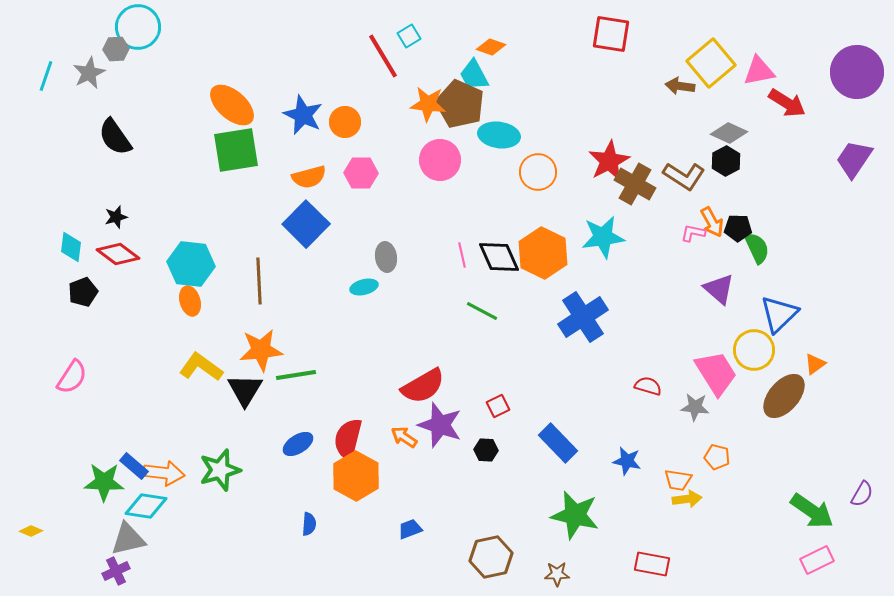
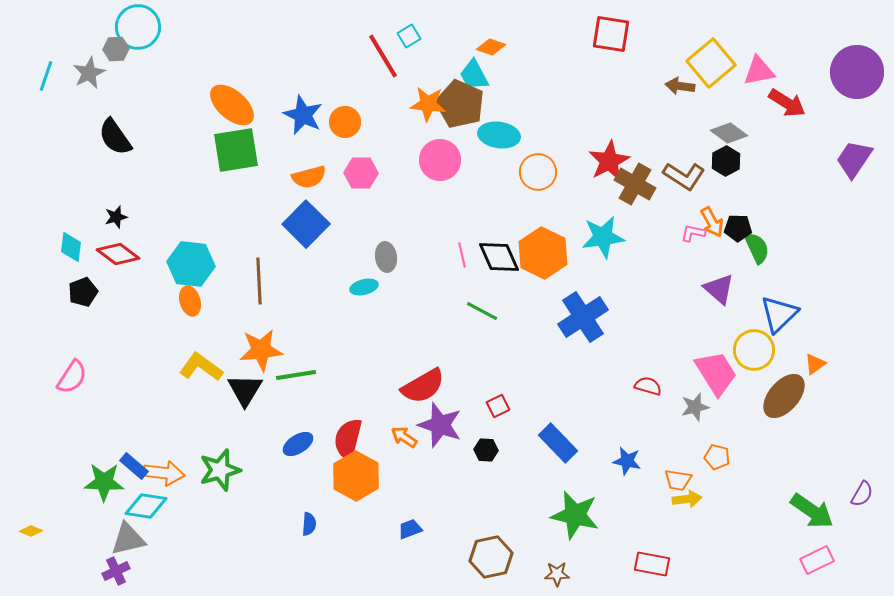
gray diamond at (729, 133): rotated 12 degrees clockwise
gray star at (695, 407): rotated 20 degrees counterclockwise
